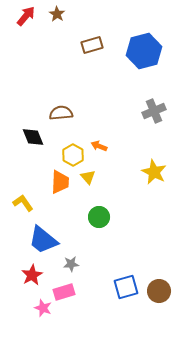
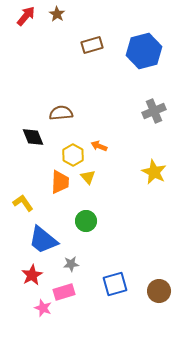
green circle: moved 13 px left, 4 px down
blue square: moved 11 px left, 3 px up
